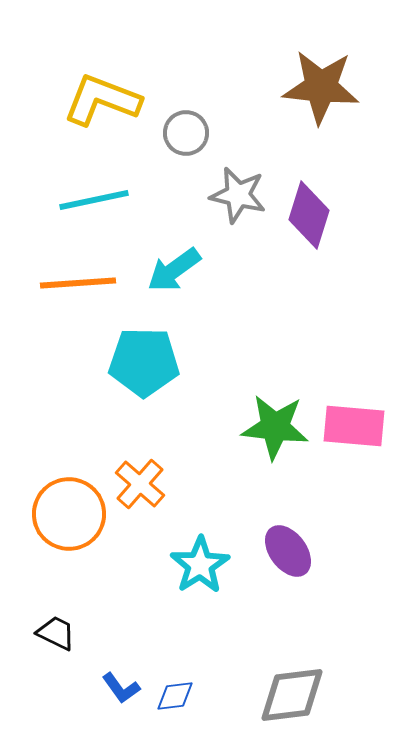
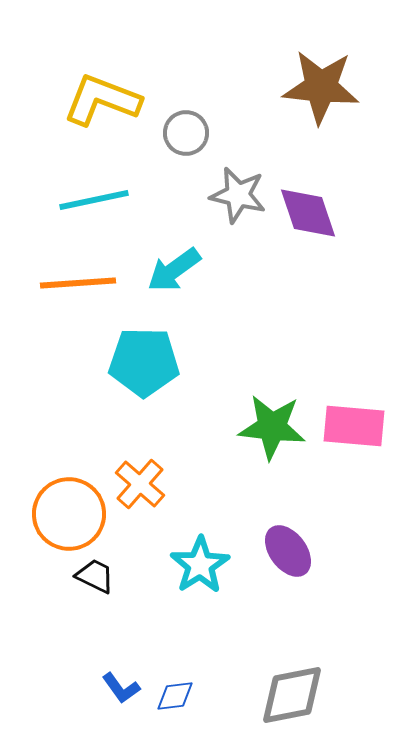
purple diamond: moved 1 px left, 2 px up; rotated 36 degrees counterclockwise
green star: moved 3 px left
black trapezoid: moved 39 px right, 57 px up
gray diamond: rotated 4 degrees counterclockwise
